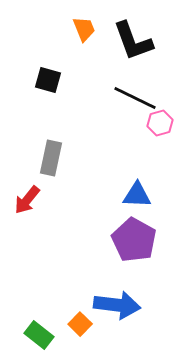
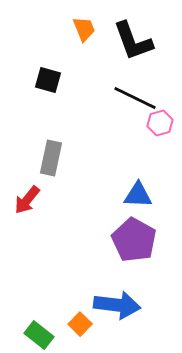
blue triangle: moved 1 px right
